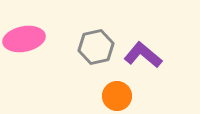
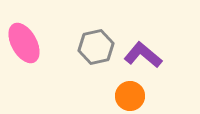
pink ellipse: moved 4 px down; rotated 72 degrees clockwise
orange circle: moved 13 px right
